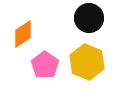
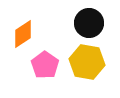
black circle: moved 5 px down
yellow hexagon: rotated 12 degrees counterclockwise
